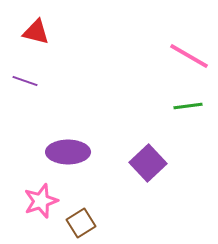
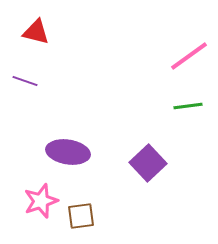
pink line: rotated 66 degrees counterclockwise
purple ellipse: rotated 9 degrees clockwise
brown square: moved 7 px up; rotated 24 degrees clockwise
